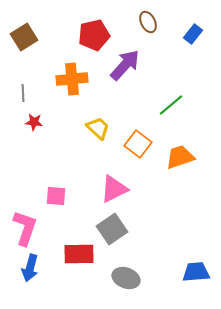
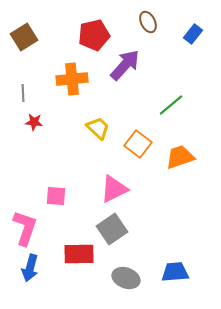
blue trapezoid: moved 21 px left
